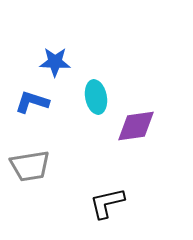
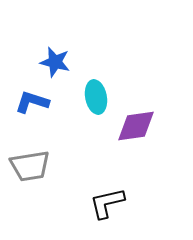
blue star: rotated 12 degrees clockwise
